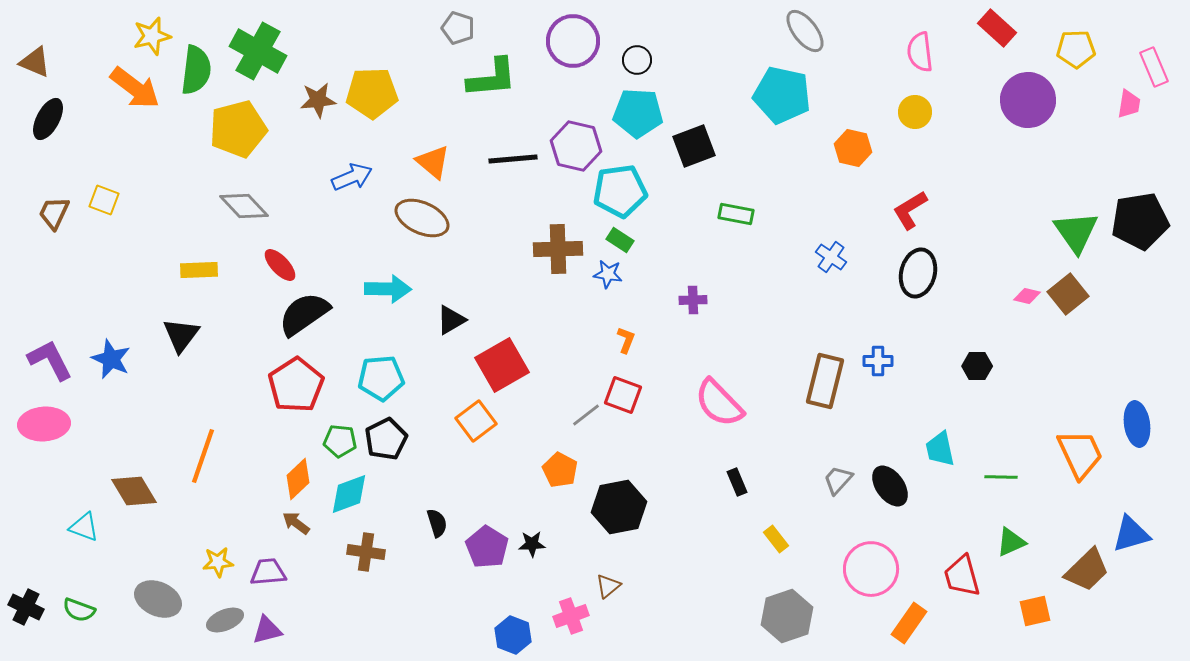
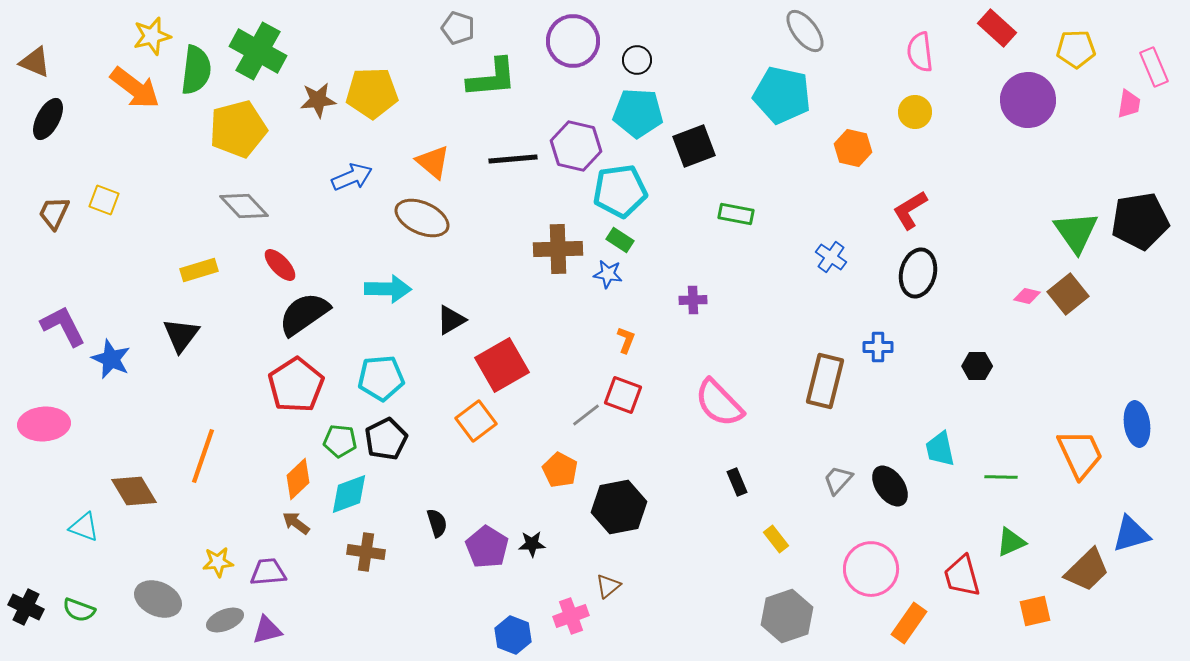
yellow rectangle at (199, 270): rotated 15 degrees counterclockwise
purple L-shape at (50, 360): moved 13 px right, 34 px up
blue cross at (878, 361): moved 14 px up
